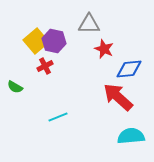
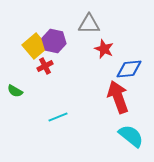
yellow square: moved 1 px left, 5 px down
green semicircle: moved 4 px down
red arrow: rotated 28 degrees clockwise
cyan semicircle: rotated 44 degrees clockwise
